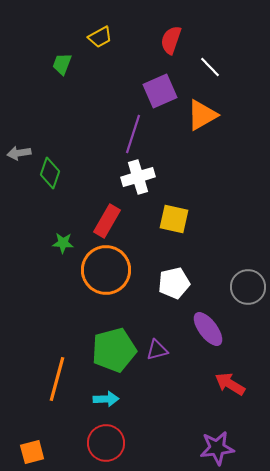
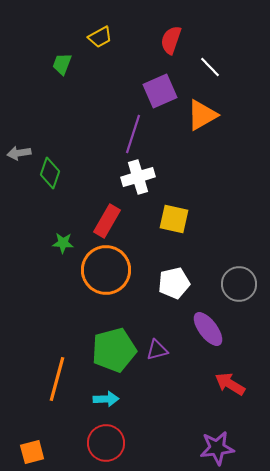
gray circle: moved 9 px left, 3 px up
